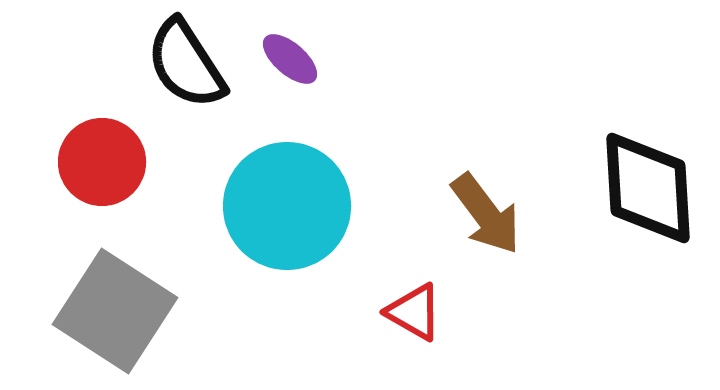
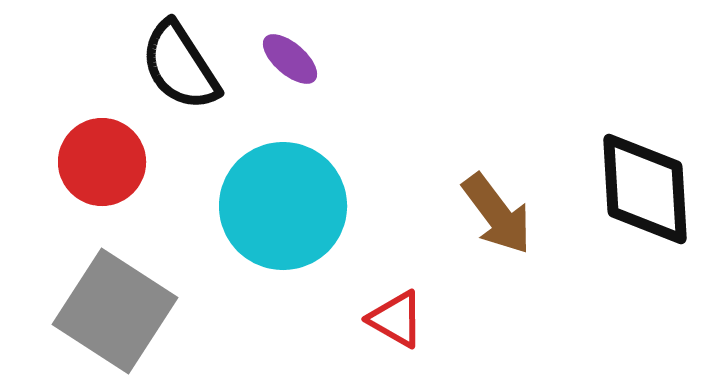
black semicircle: moved 6 px left, 2 px down
black diamond: moved 3 px left, 1 px down
cyan circle: moved 4 px left
brown arrow: moved 11 px right
red triangle: moved 18 px left, 7 px down
